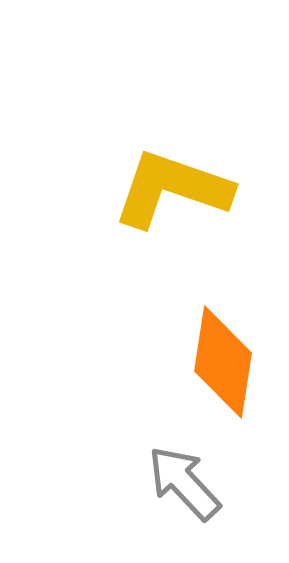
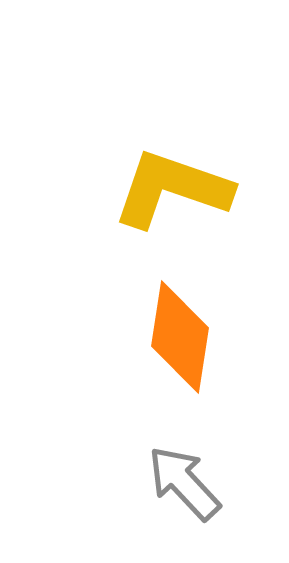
orange diamond: moved 43 px left, 25 px up
